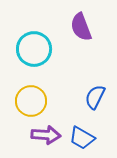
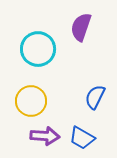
purple semicircle: rotated 40 degrees clockwise
cyan circle: moved 4 px right
purple arrow: moved 1 px left, 1 px down
